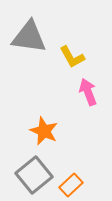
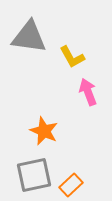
gray square: rotated 27 degrees clockwise
